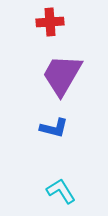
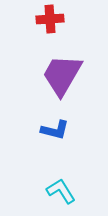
red cross: moved 3 px up
blue L-shape: moved 1 px right, 2 px down
